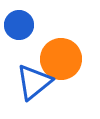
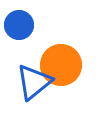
orange circle: moved 6 px down
